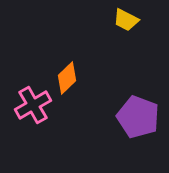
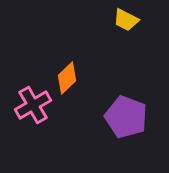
purple pentagon: moved 12 px left
